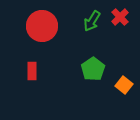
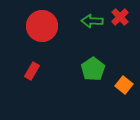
green arrow: rotated 60 degrees clockwise
red rectangle: rotated 30 degrees clockwise
